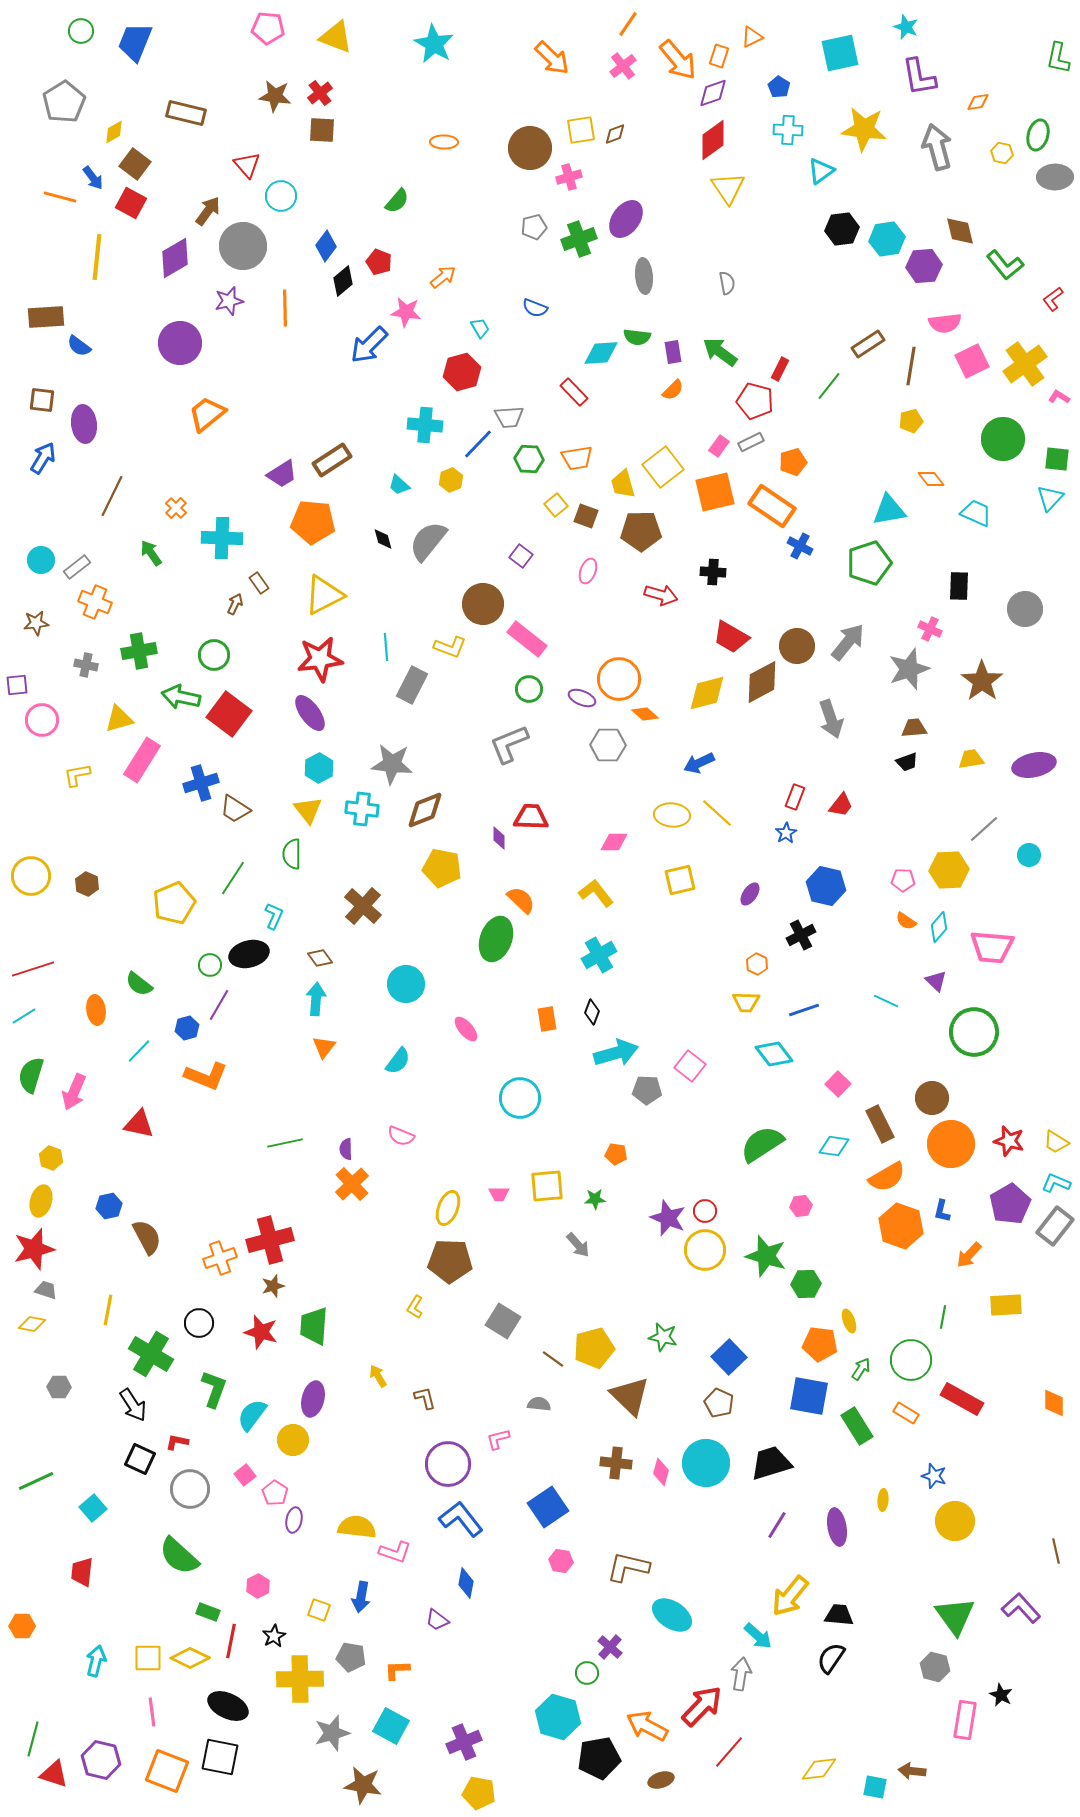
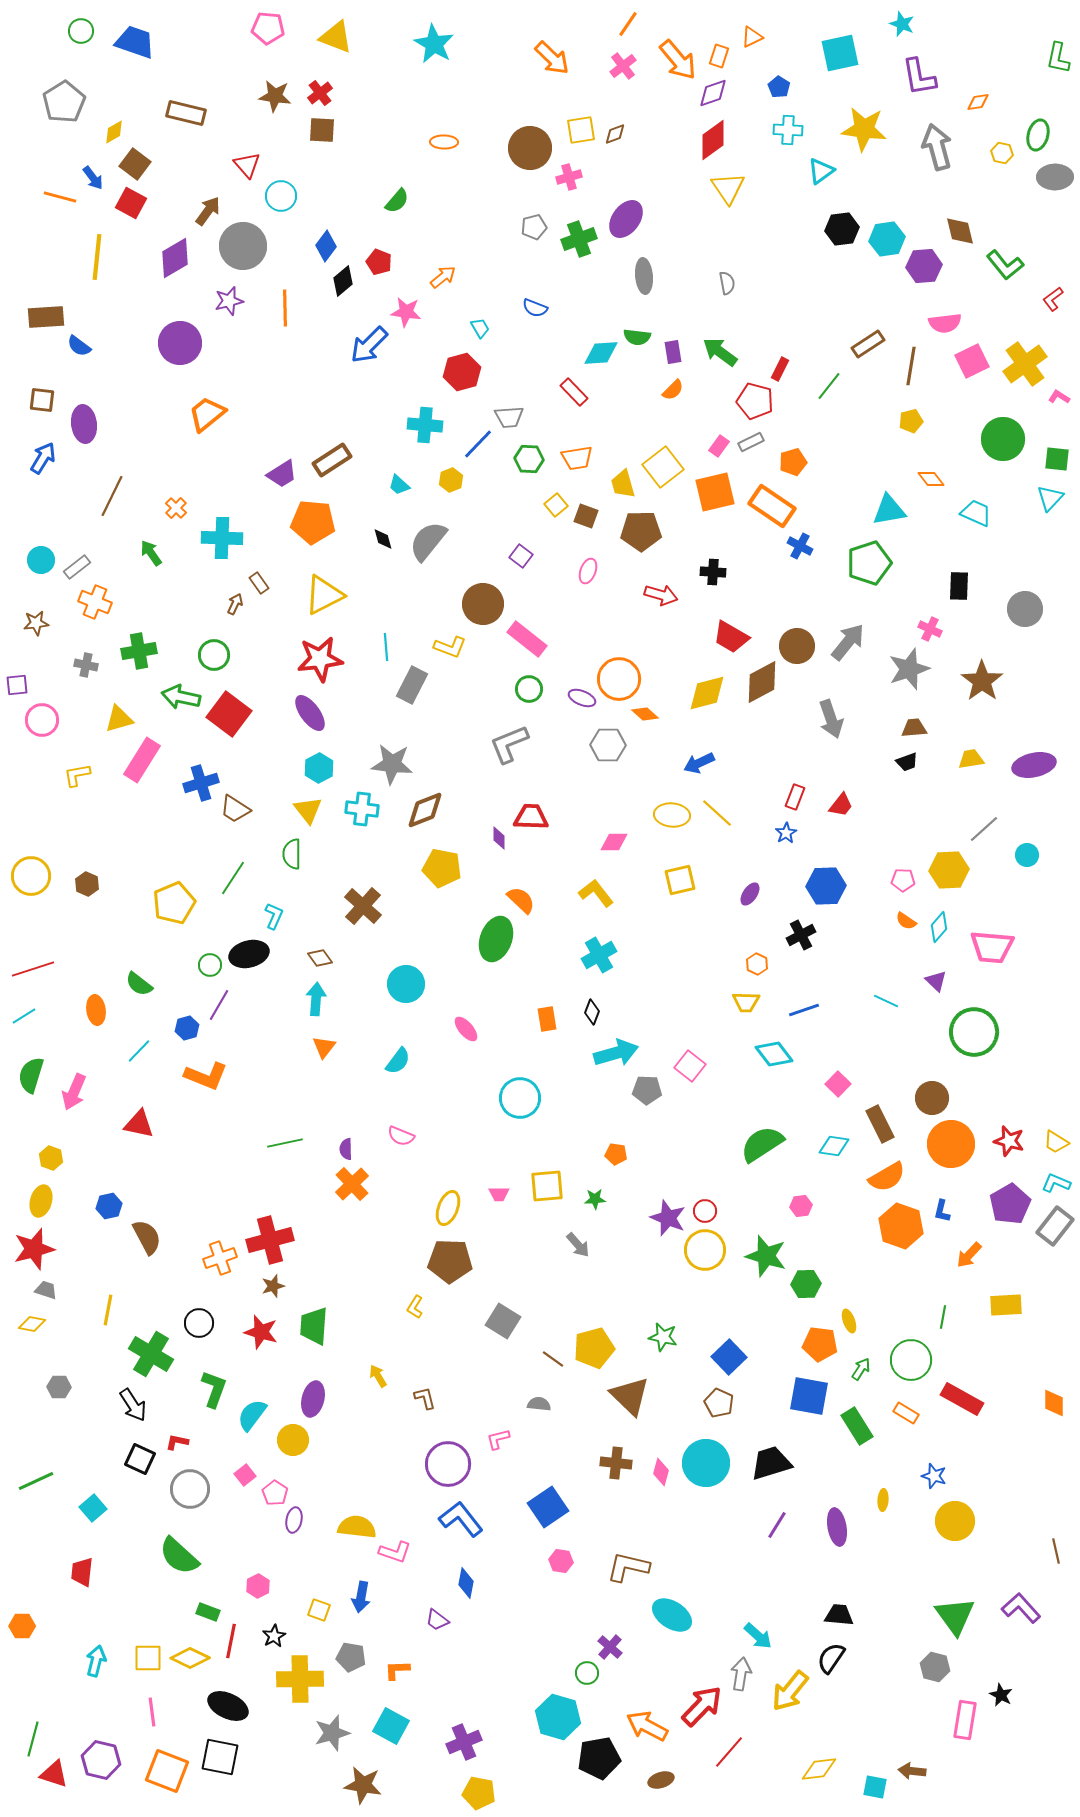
cyan star at (906, 27): moved 4 px left, 3 px up
blue trapezoid at (135, 42): rotated 87 degrees clockwise
cyan circle at (1029, 855): moved 2 px left
blue hexagon at (826, 886): rotated 15 degrees counterclockwise
yellow arrow at (790, 1596): moved 95 px down
